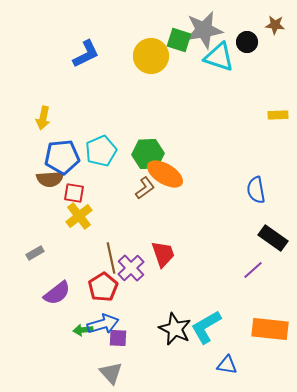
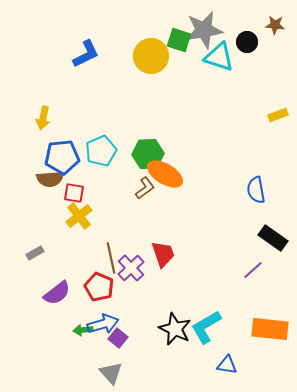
yellow rectangle: rotated 18 degrees counterclockwise
red pentagon: moved 4 px left; rotated 16 degrees counterclockwise
purple square: rotated 36 degrees clockwise
